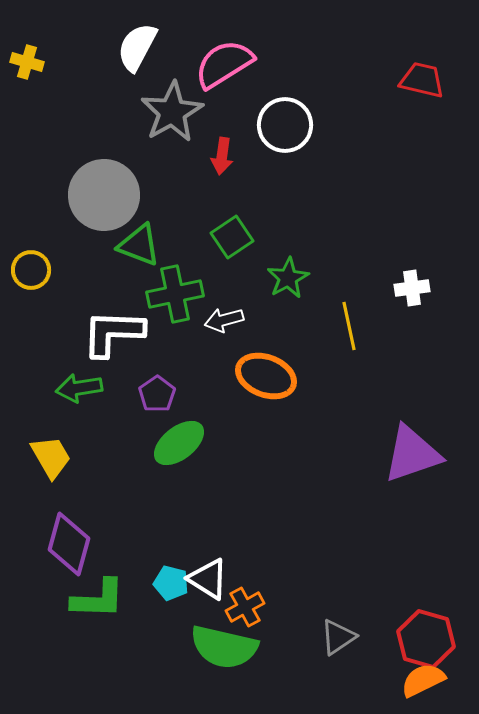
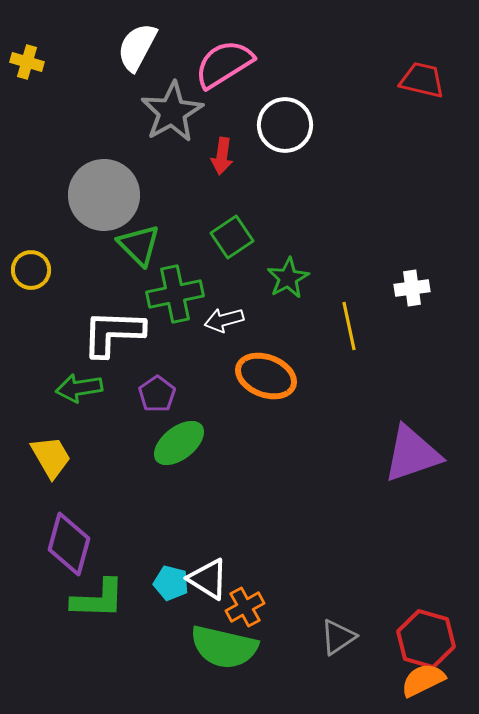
green triangle: rotated 24 degrees clockwise
